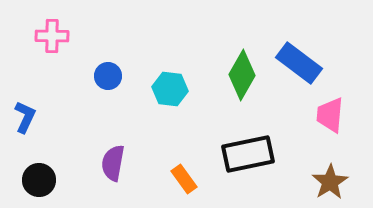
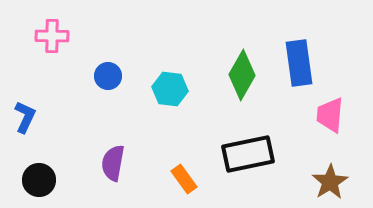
blue rectangle: rotated 45 degrees clockwise
